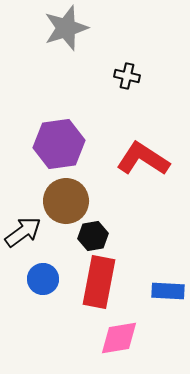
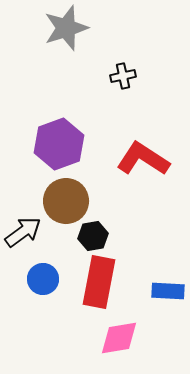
black cross: moved 4 px left; rotated 25 degrees counterclockwise
purple hexagon: rotated 12 degrees counterclockwise
